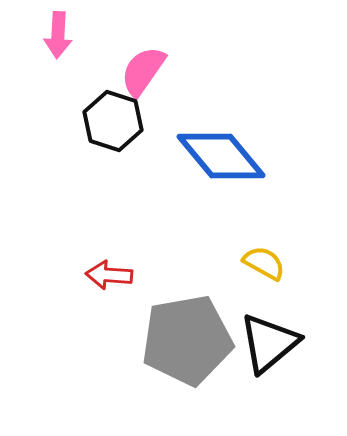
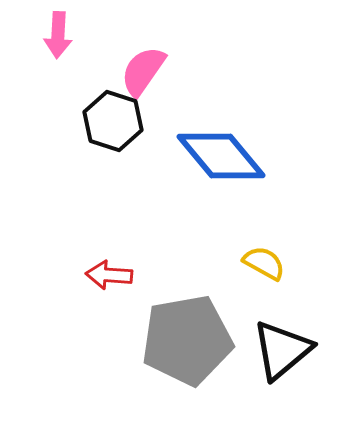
black triangle: moved 13 px right, 7 px down
